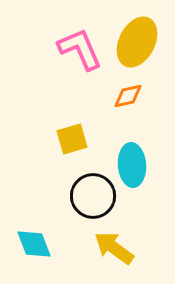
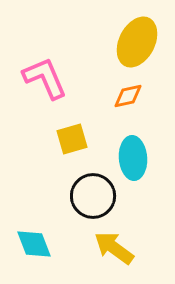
pink L-shape: moved 35 px left, 29 px down
cyan ellipse: moved 1 px right, 7 px up
